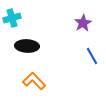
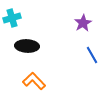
blue line: moved 1 px up
